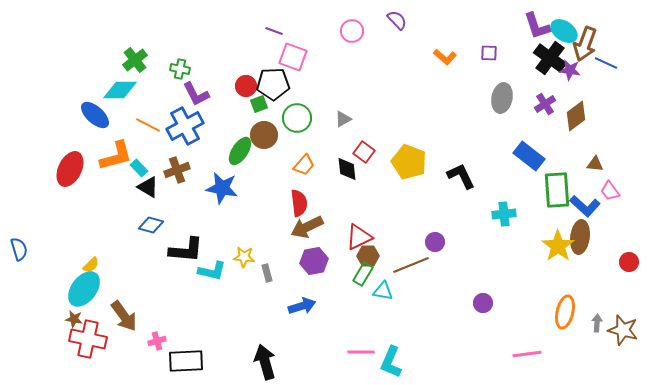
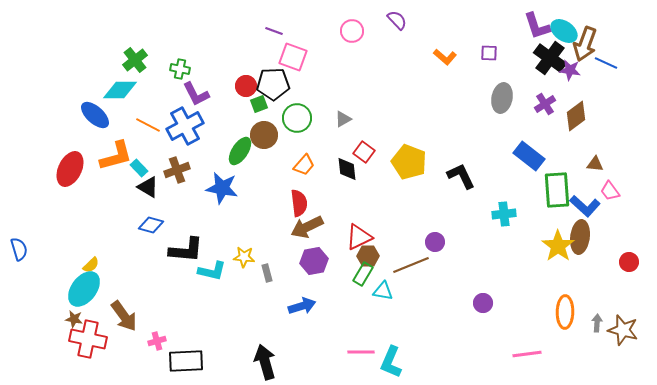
orange ellipse at (565, 312): rotated 12 degrees counterclockwise
